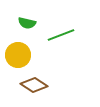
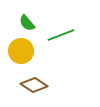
green semicircle: rotated 36 degrees clockwise
yellow circle: moved 3 px right, 4 px up
